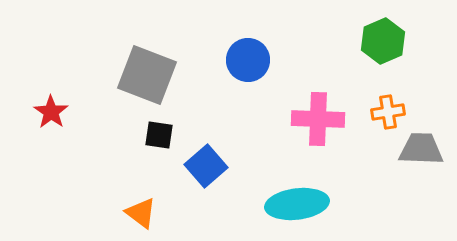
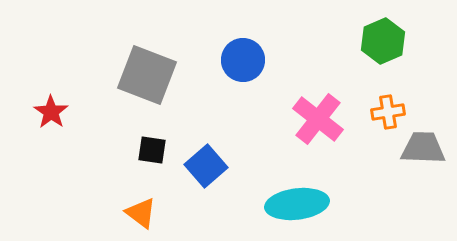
blue circle: moved 5 px left
pink cross: rotated 36 degrees clockwise
black square: moved 7 px left, 15 px down
gray trapezoid: moved 2 px right, 1 px up
